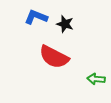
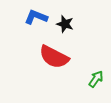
green arrow: rotated 120 degrees clockwise
